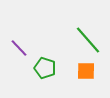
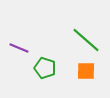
green line: moved 2 px left; rotated 8 degrees counterclockwise
purple line: rotated 24 degrees counterclockwise
